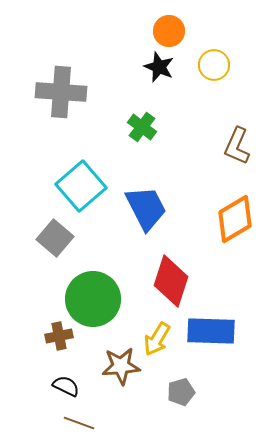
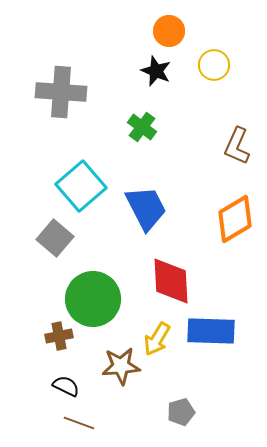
black star: moved 3 px left, 4 px down
red diamond: rotated 21 degrees counterclockwise
gray pentagon: moved 20 px down
